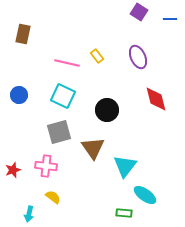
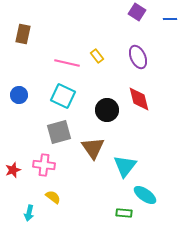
purple square: moved 2 px left
red diamond: moved 17 px left
pink cross: moved 2 px left, 1 px up
cyan arrow: moved 1 px up
